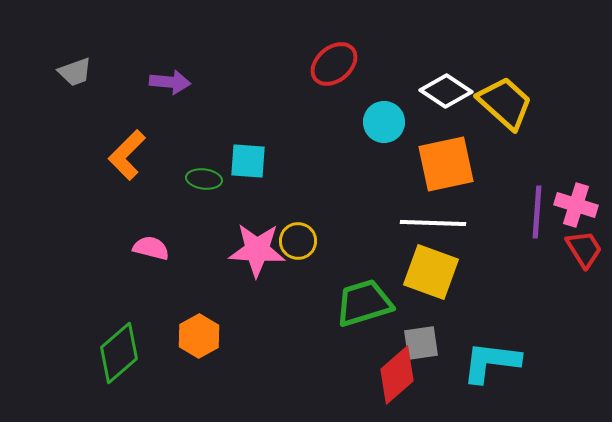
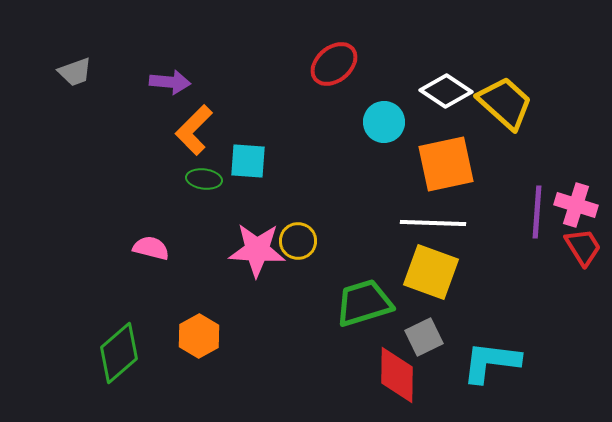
orange L-shape: moved 67 px right, 25 px up
red trapezoid: moved 1 px left, 2 px up
gray square: moved 3 px right, 6 px up; rotated 18 degrees counterclockwise
red diamond: rotated 48 degrees counterclockwise
